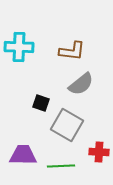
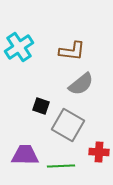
cyan cross: rotated 36 degrees counterclockwise
black square: moved 3 px down
gray square: moved 1 px right
purple trapezoid: moved 2 px right
